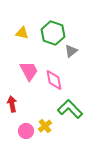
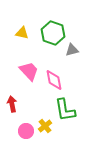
gray triangle: moved 1 px right, 1 px up; rotated 24 degrees clockwise
pink trapezoid: rotated 15 degrees counterclockwise
green L-shape: moved 5 px left, 1 px down; rotated 145 degrees counterclockwise
